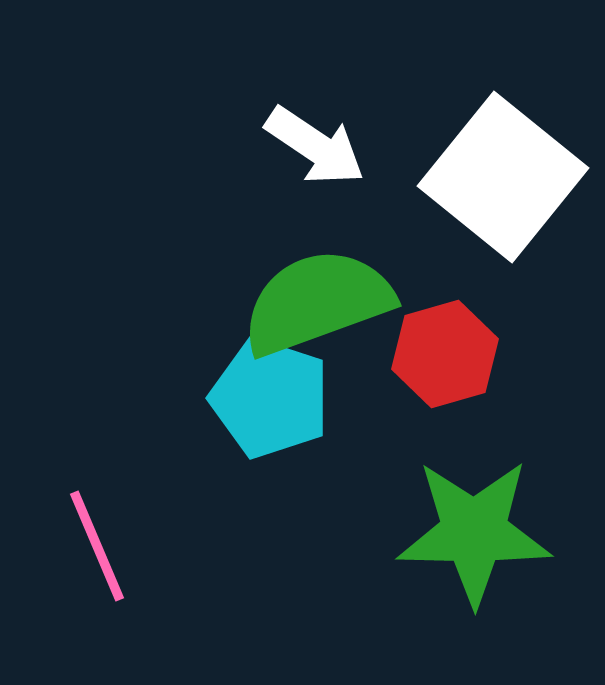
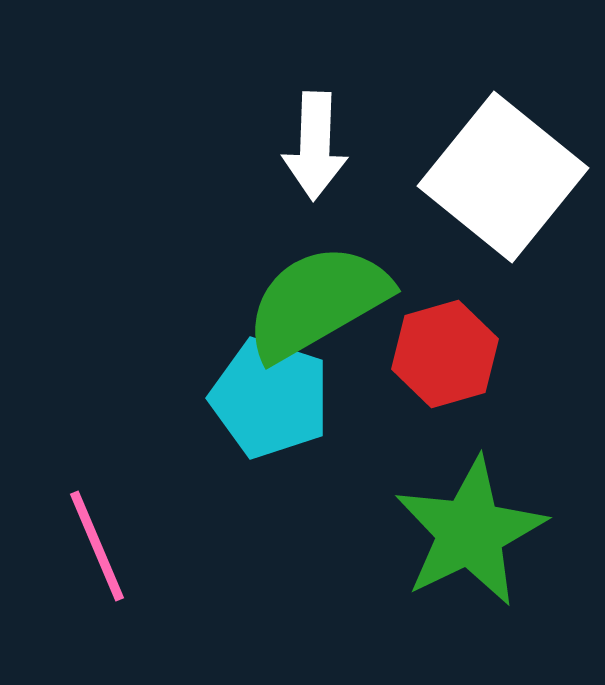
white arrow: rotated 58 degrees clockwise
green semicircle: rotated 10 degrees counterclockwise
green star: moved 4 px left; rotated 27 degrees counterclockwise
